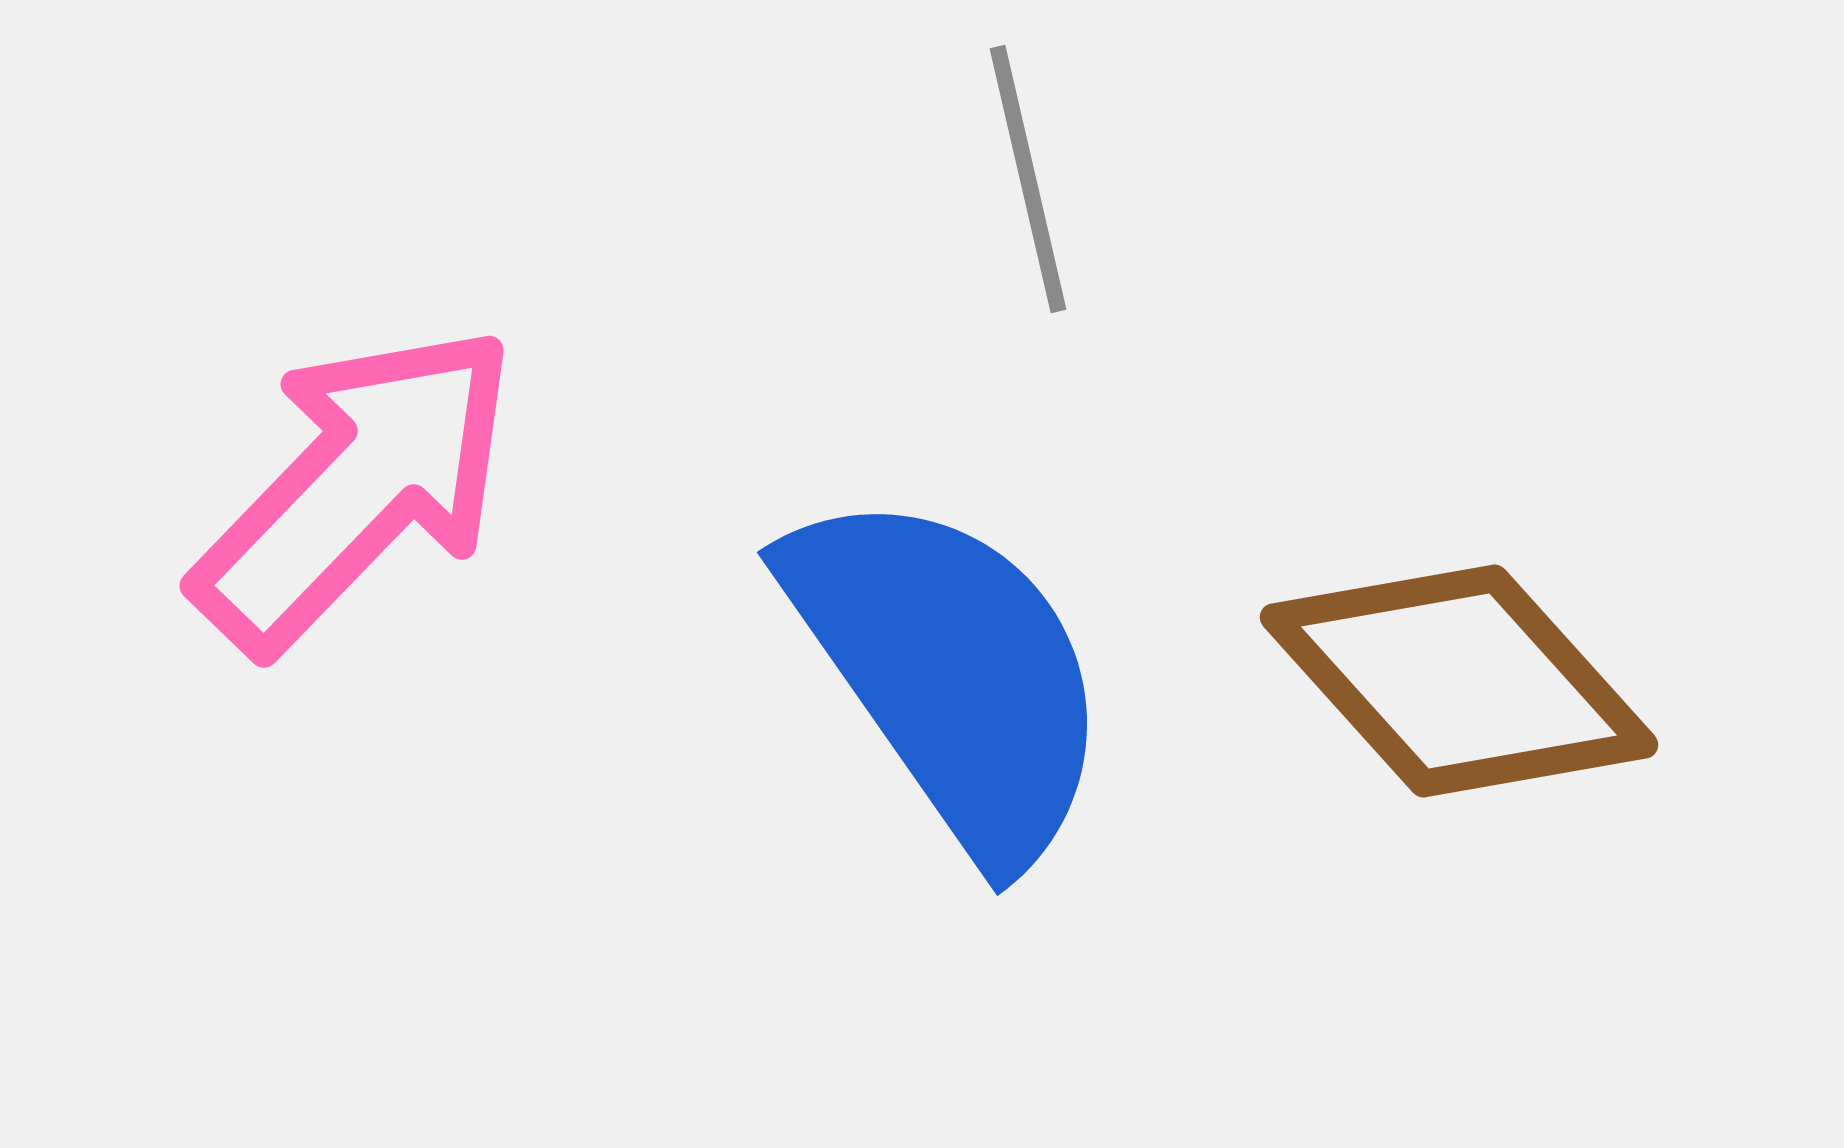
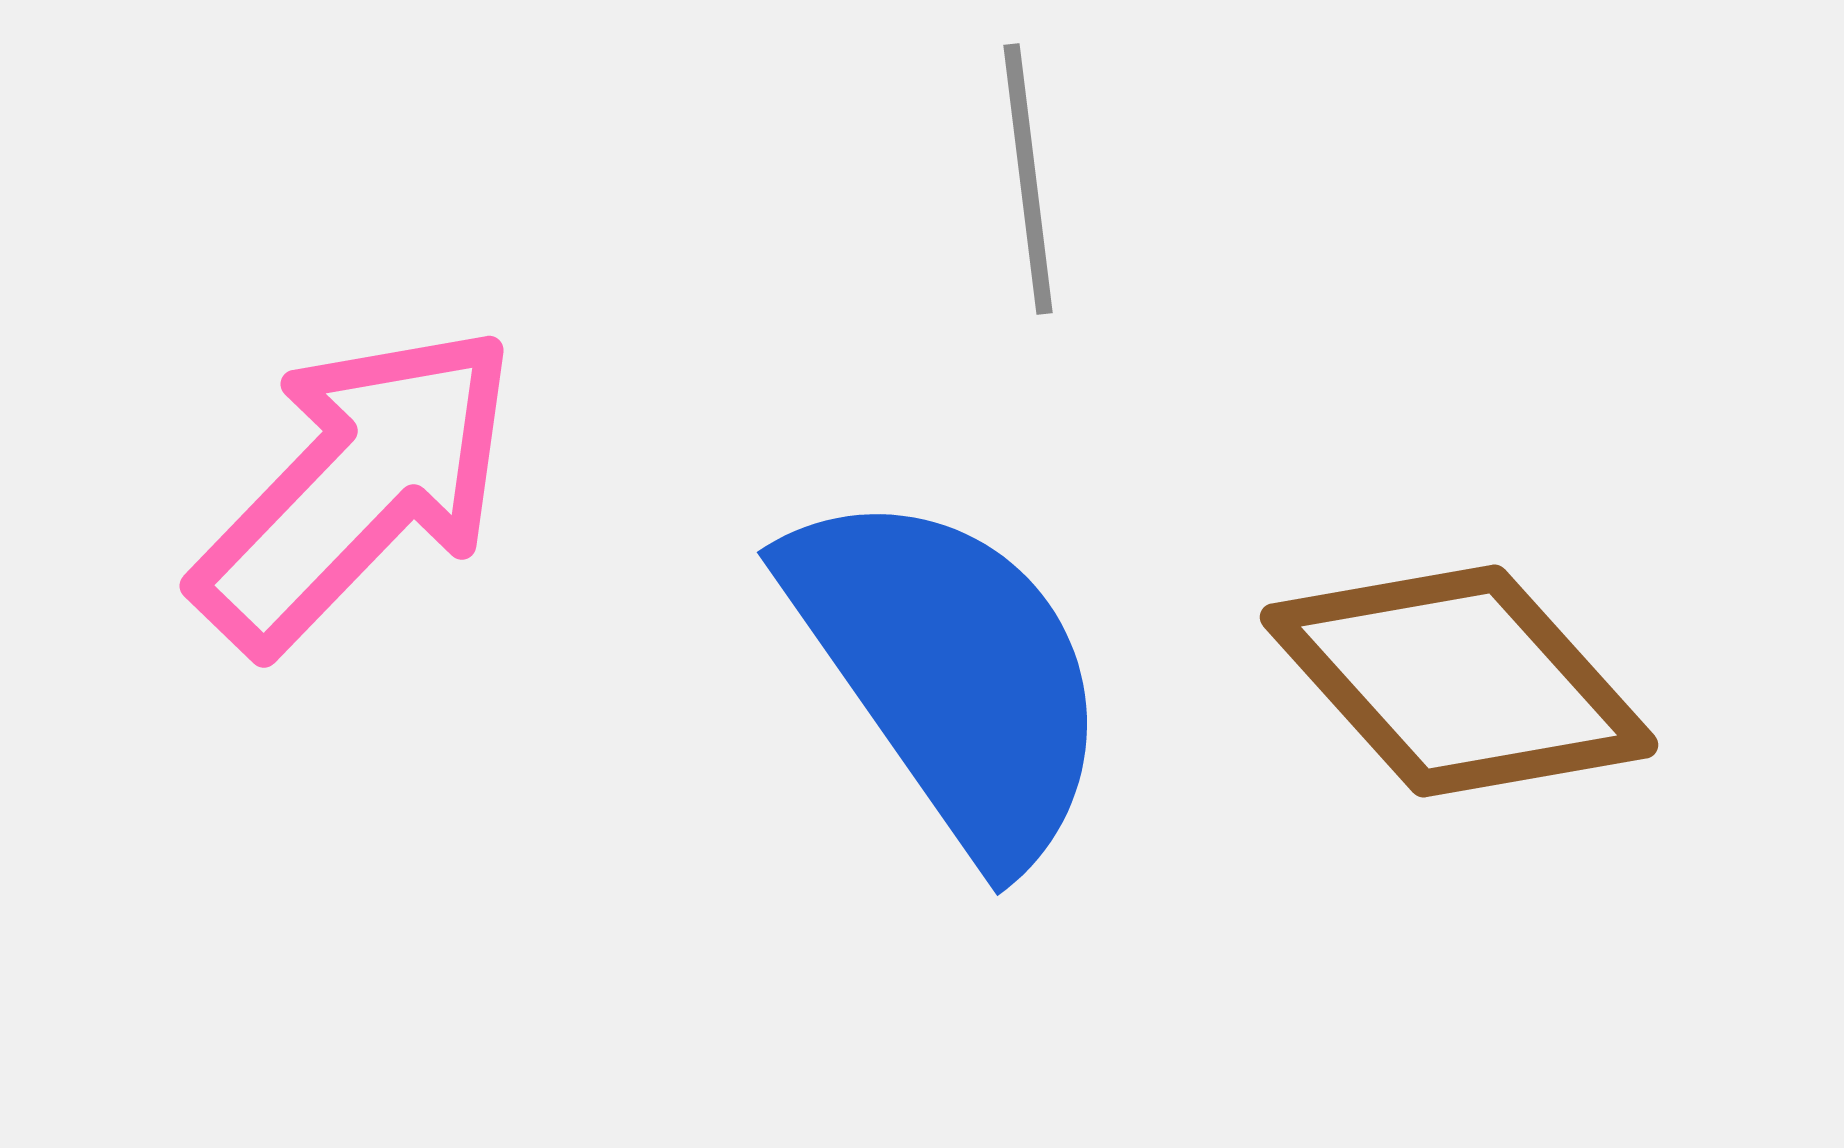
gray line: rotated 6 degrees clockwise
